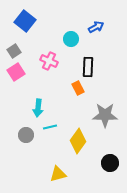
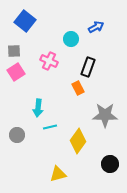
gray square: rotated 32 degrees clockwise
black rectangle: rotated 18 degrees clockwise
gray circle: moved 9 px left
black circle: moved 1 px down
